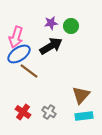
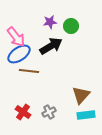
purple star: moved 1 px left, 1 px up
pink arrow: rotated 55 degrees counterclockwise
brown line: rotated 30 degrees counterclockwise
gray cross: rotated 32 degrees clockwise
cyan rectangle: moved 2 px right, 1 px up
